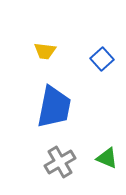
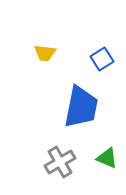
yellow trapezoid: moved 2 px down
blue square: rotated 10 degrees clockwise
blue trapezoid: moved 27 px right
